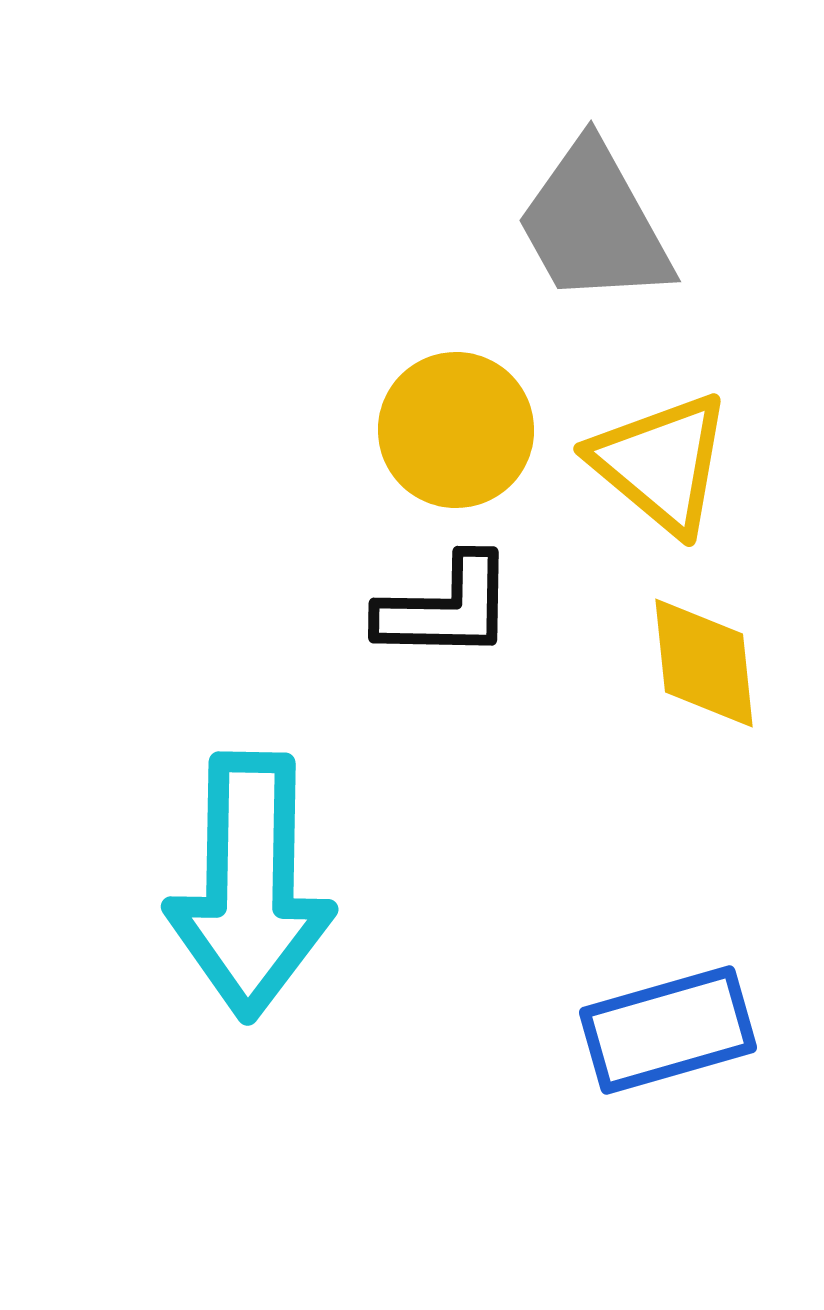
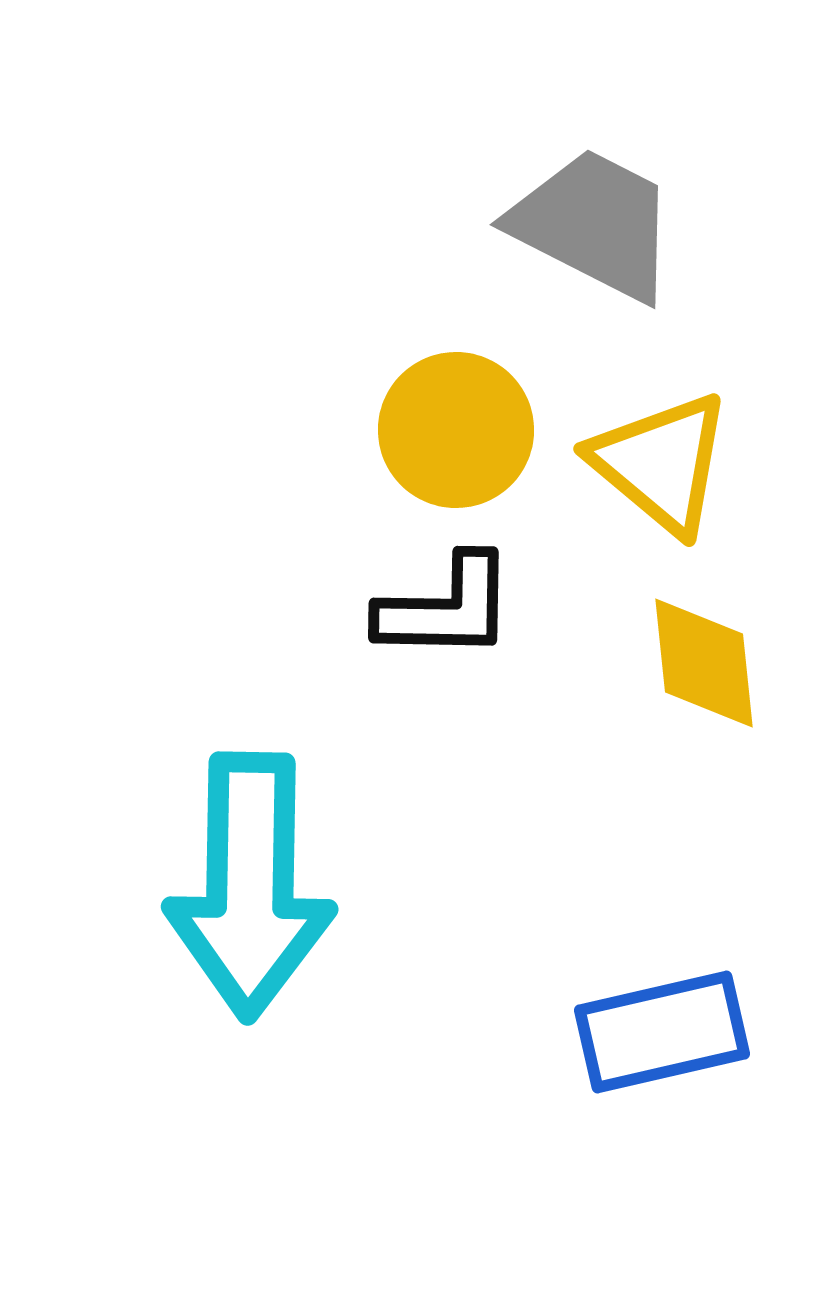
gray trapezoid: rotated 146 degrees clockwise
blue rectangle: moved 6 px left, 2 px down; rotated 3 degrees clockwise
